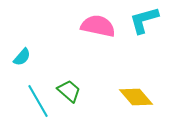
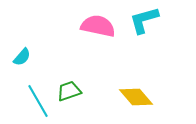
green trapezoid: rotated 60 degrees counterclockwise
